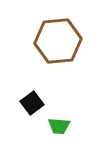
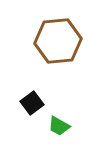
green trapezoid: rotated 25 degrees clockwise
